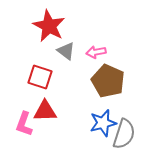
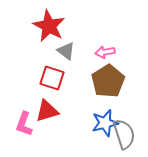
pink arrow: moved 9 px right
red square: moved 12 px right, 1 px down
brown pentagon: rotated 16 degrees clockwise
red triangle: moved 2 px right; rotated 15 degrees counterclockwise
blue star: moved 2 px right
gray semicircle: rotated 36 degrees counterclockwise
